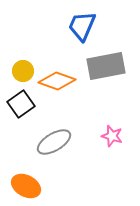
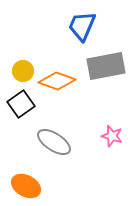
gray ellipse: rotated 64 degrees clockwise
